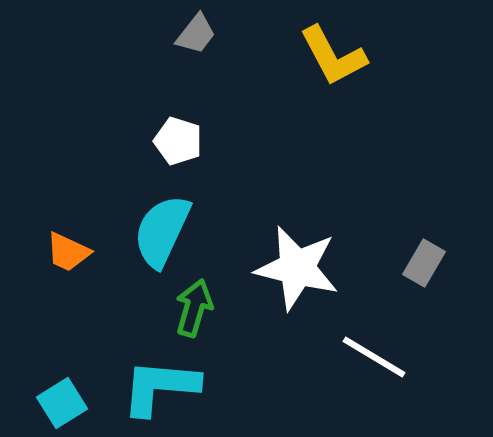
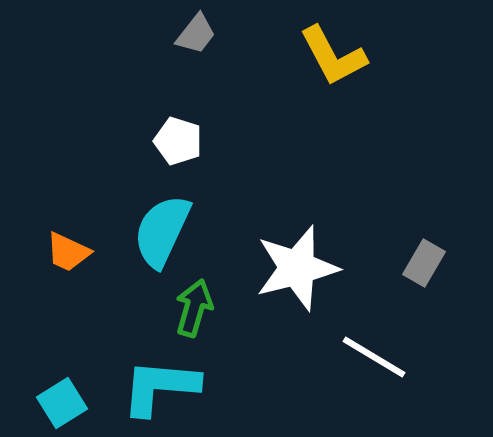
white star: rotated 28 degrees counterclockwise
